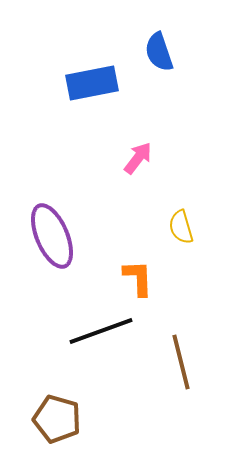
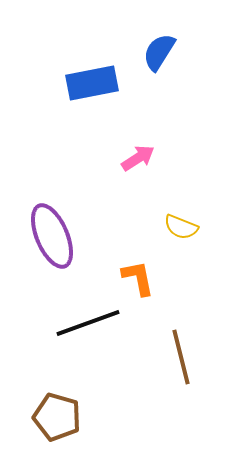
blue semicircle: rotated 51 degrees clockwise
pink arrow: rotated 20 degrees clockwise
yellow semicircle: rotated 52 degrees counterclockwise
orange L-shape: rotated 9 degrees counterclockwise
black line: moved 13 px left, 8 px up
brown line: moved 5 px up
brown pentagon: moved 2 px up
